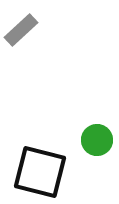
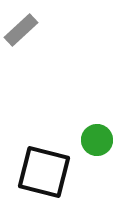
black square: moved 4 px right
